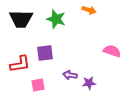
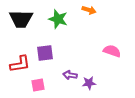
green star: moved 2 px right
